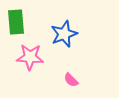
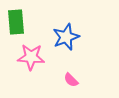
blue star: moved 2 px right, 3 px down
pink star: moved 1 px right
